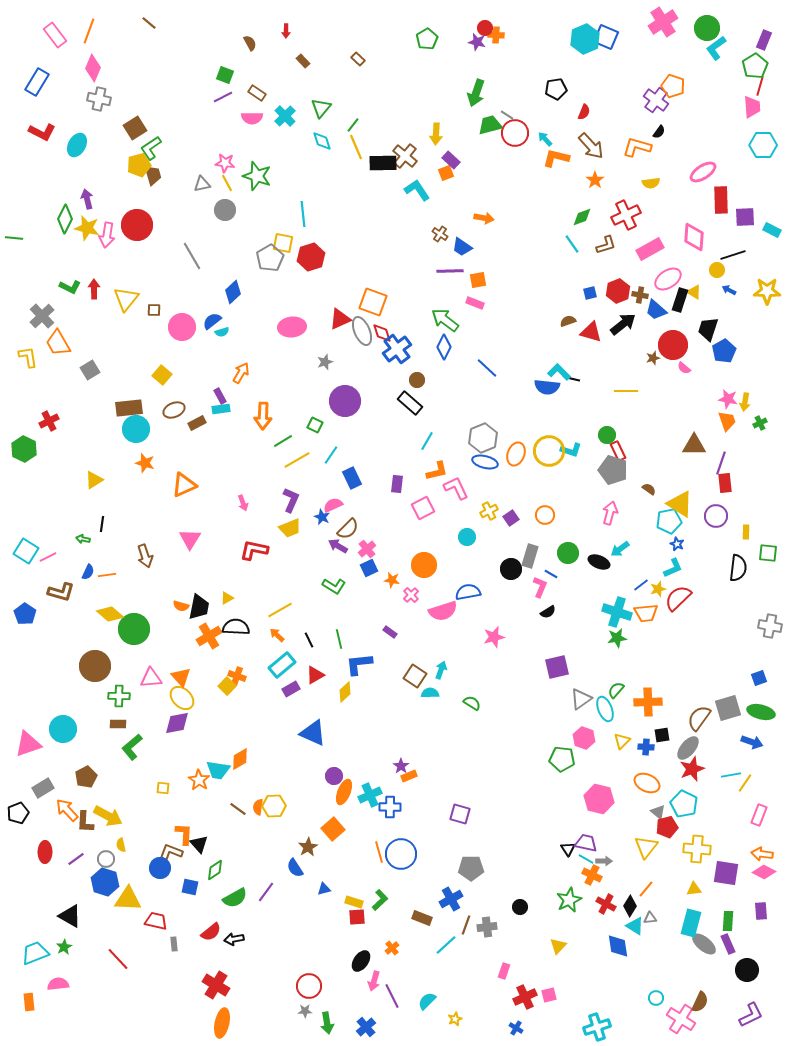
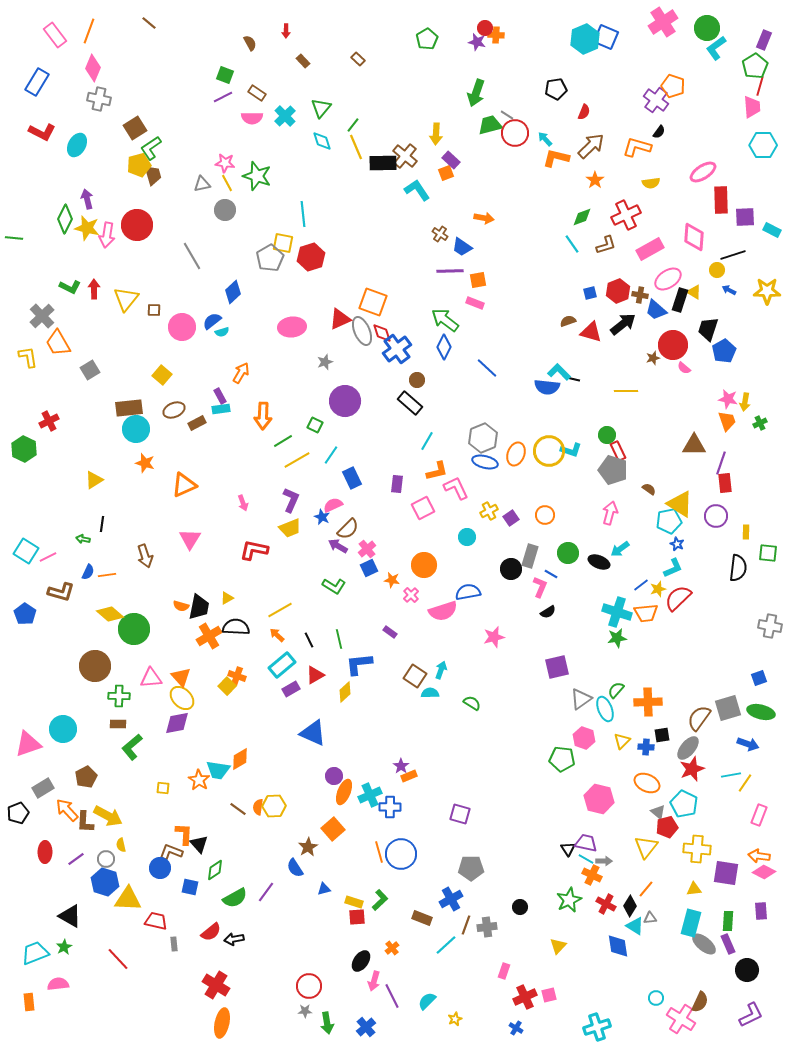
brown arrow at (591, 146): rotated 92 degrees counterclockwise
blue arrow at (752, 742): moved 4 px left, 2 px down
orange arrow at (762, 854): moved 3 px left, 2 px down
